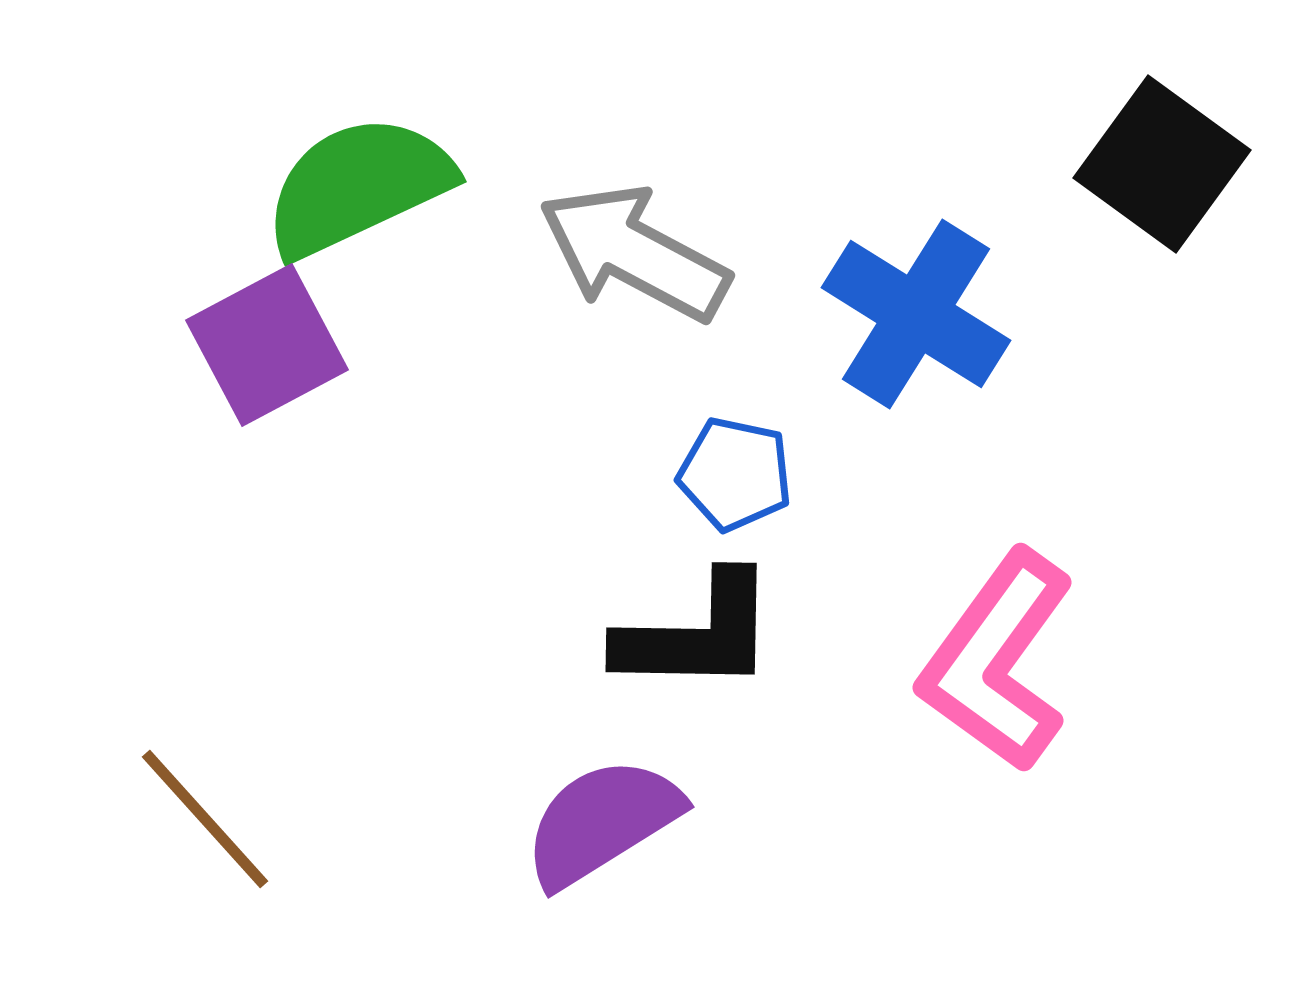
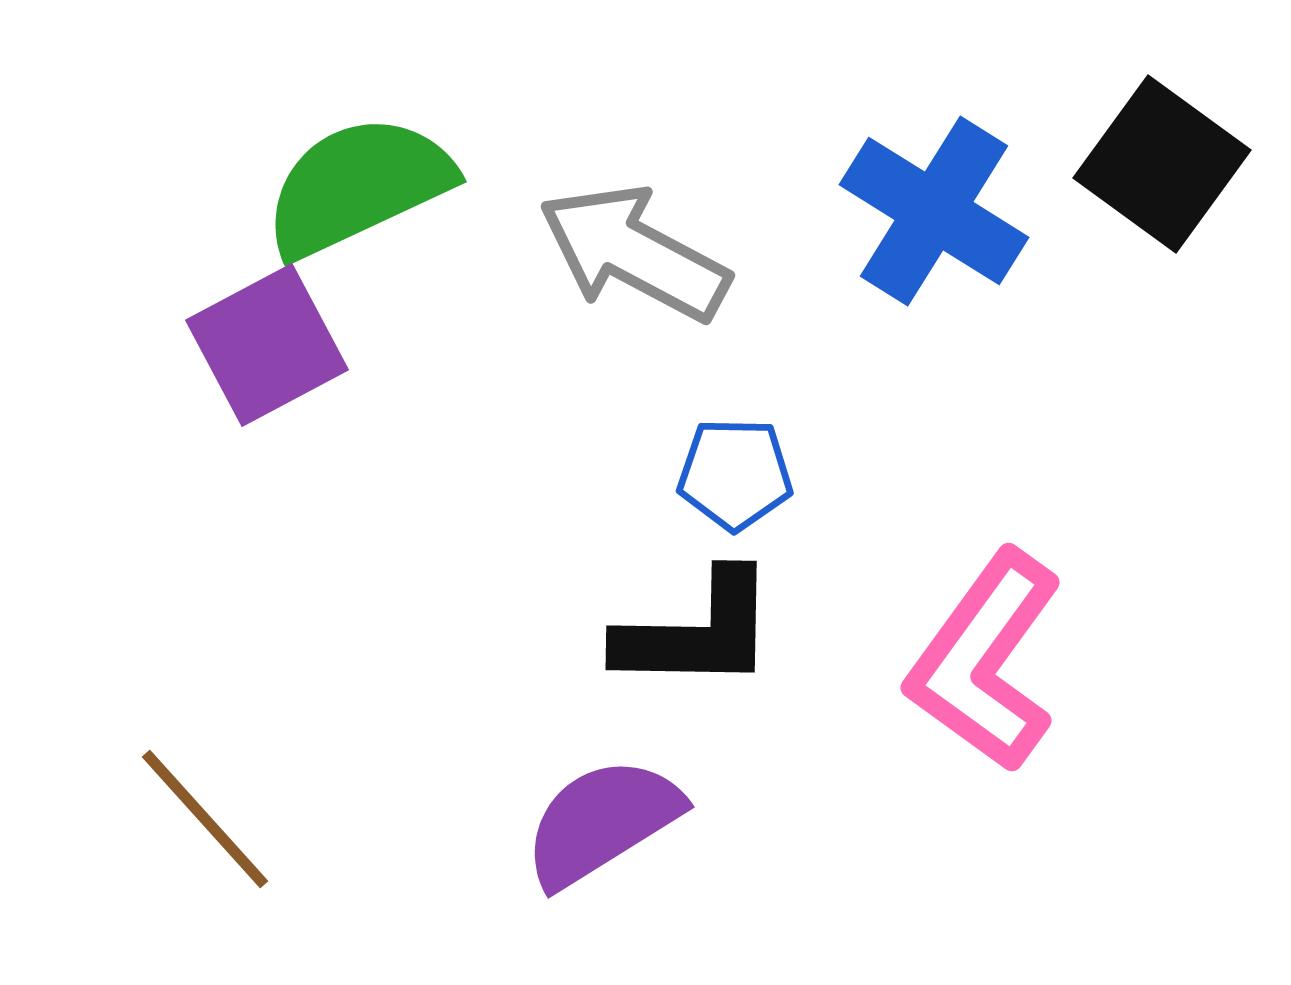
blue cross: moved 18 px right, 103 px up
blue pentagon: rotated 11 degrees counterclockwise
black L-shape: moved 2 px up
pink L-shape: moved 12 px left
